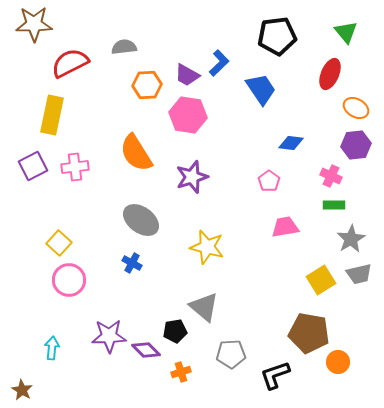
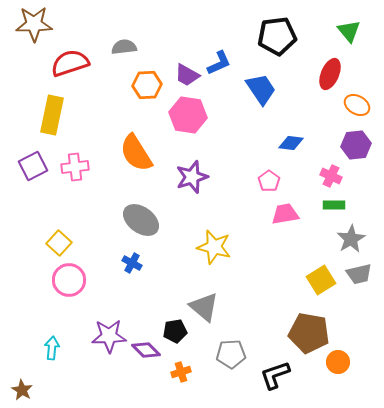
green triangle at (346, 32): moved 3 px right, 1 px up
red semicircle at (70, 63): rotated 9 degrees clockwise
blue L-shape at (219, 63): rotated 20 degrees clockwise
orange ellipse at (356, 108): moved 1 px right, 3 px up
pink trapezoid at (285, 227): moved 13 px up
yellow star at (207, 247): moved 7 px right
